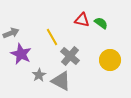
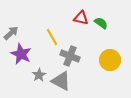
red triangle: moved 1 px left, 2 px up
gray arrow: rotated 21 degrees counterclockwise
gray cross: rotated 18 degrees counterclockwise
